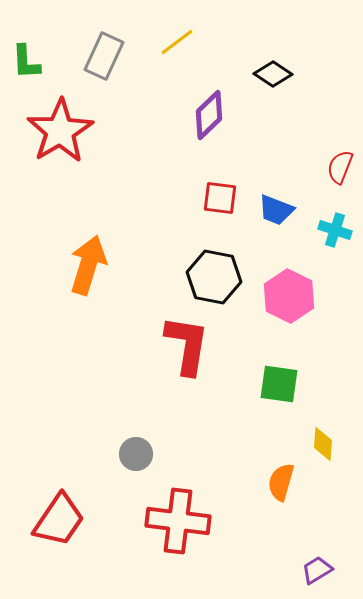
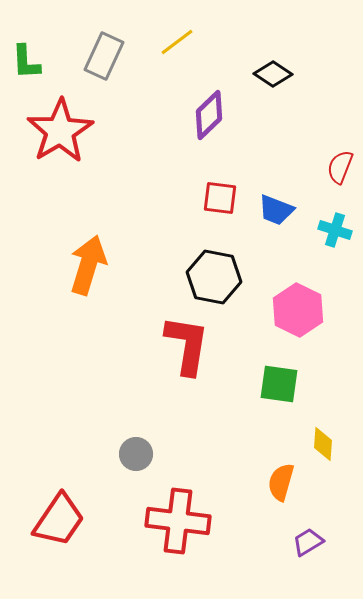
pink hexagon: moved 9 px right, 14 px down
purple trapezoid: moved 9 px left, 28 px up
